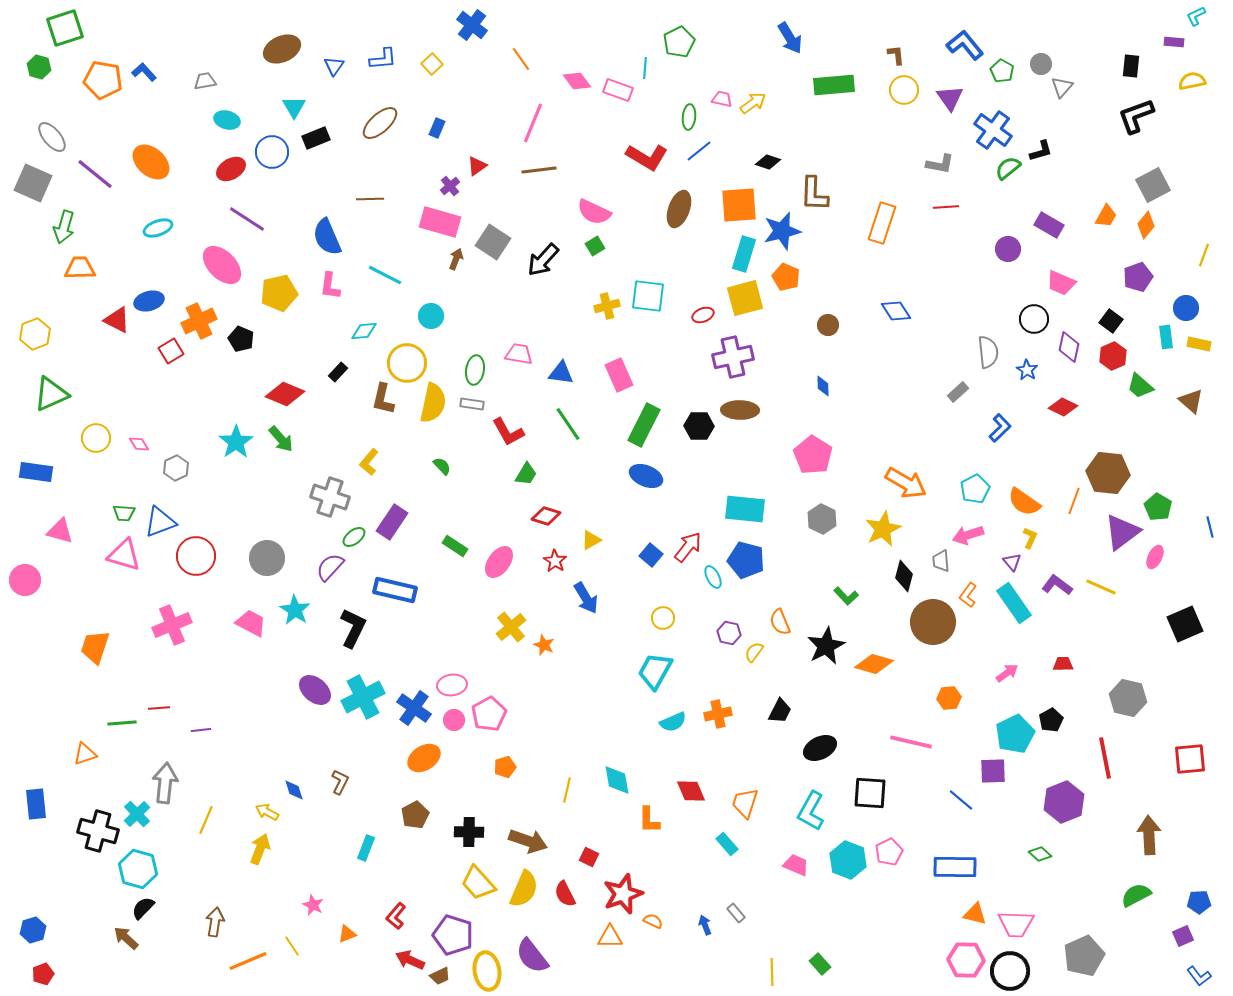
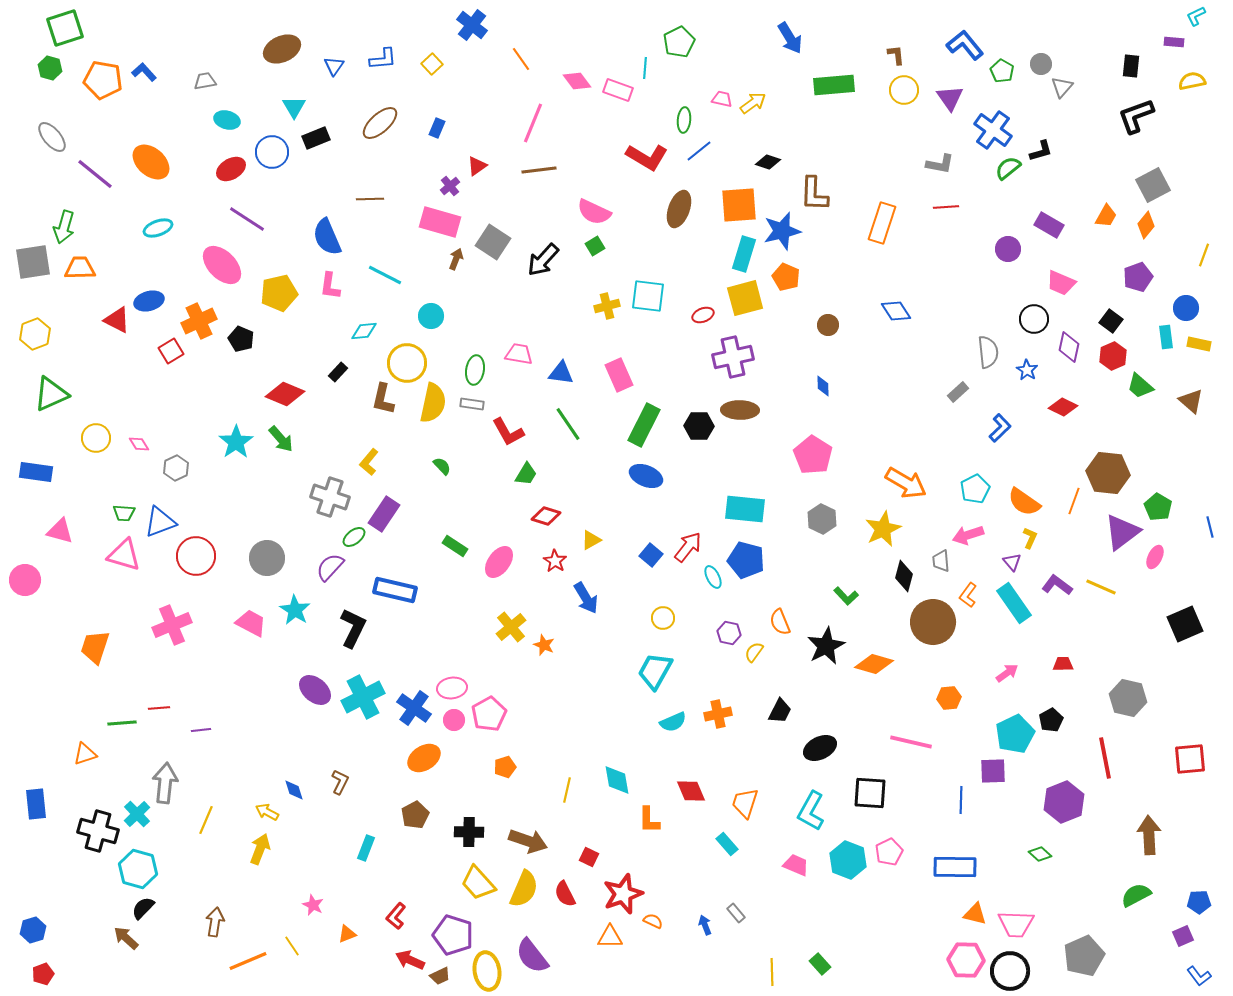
green hexagon at (39, 67): moved 11 px right, 1 px down
green ellipse at (689, 117): moved 5 px left, 3 px down
gray square at (33, 183): moved 79 px down; rotated 33 degrees counterclockwise
purple rectangle at (392, 522): moved 8 px left, 8 px up
pink ellipse at (452, 685): moved 3 px down
blue line at (961, 800): rotated 52 degrees clockwise
